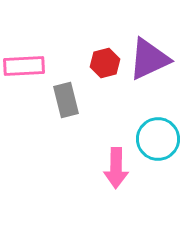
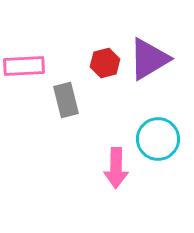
purple triangle: rotated 6 degrees counterclockwise
